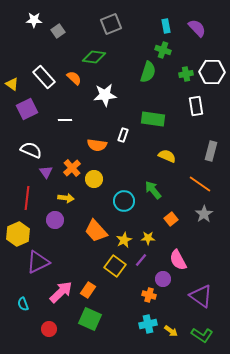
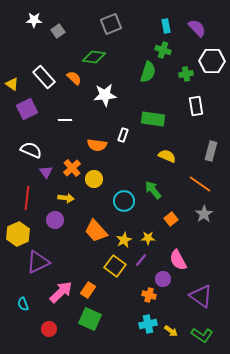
white hexagon at (212, 72): moved 11 px up
